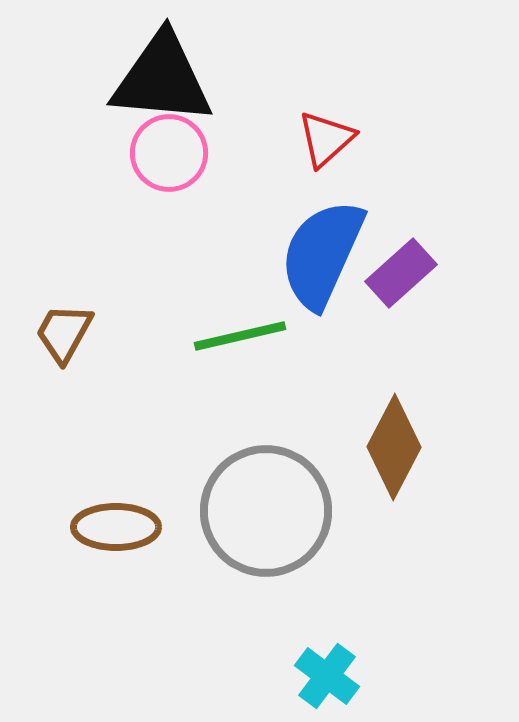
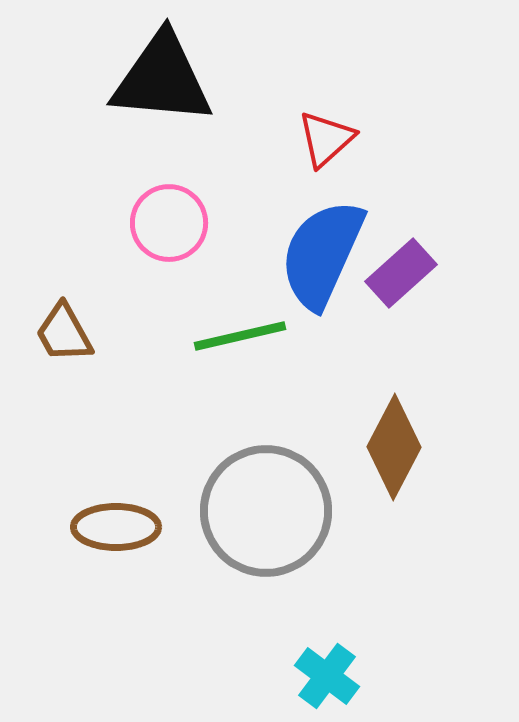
pink circle: moved 70 px down
brown trapezoid: rotated 58 degrees counterclockwise
